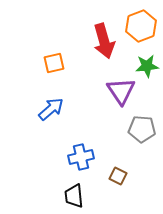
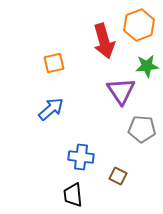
orange hexagon: moved 2 px left, 1 px up
blue cross: rotated 20 degrees clockwise
black trapezoid: moved 1 px left, 1 px up
